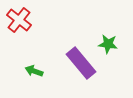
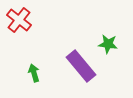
purple rectangle: moved 3 px down
green arrow: moved 2 px down; rotated 54 degrees clockwise
